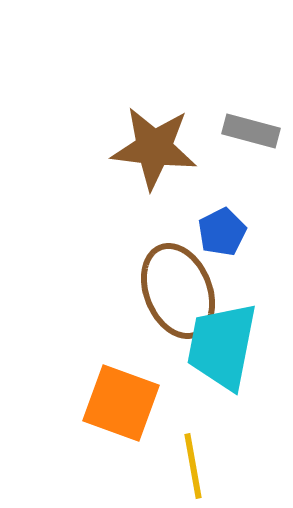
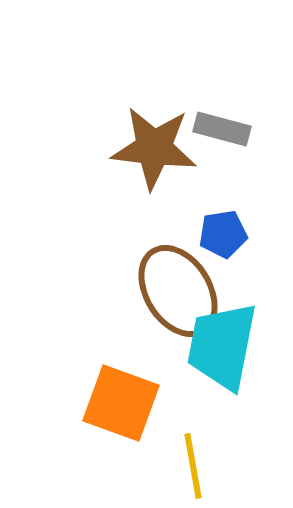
gray rectangle: moved 29 px left, 2 px up
blue pentagon: moved 1 px right, 2 px down; rotated 18 degrees clockwise
brown ellipse: rotated 10 degrees counterclockwise
